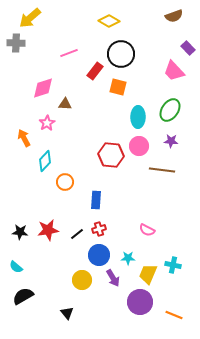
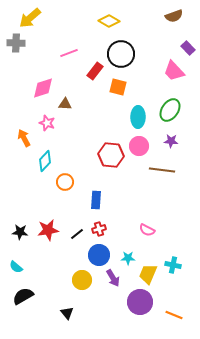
pink star: rotated 21 degrees counterclockwise
